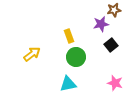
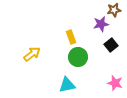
yellow rectangle: moved 2 px right, 1 px down
green circle: moved 2 px right
cyan triangle: moved 1 px left, 1 px down
